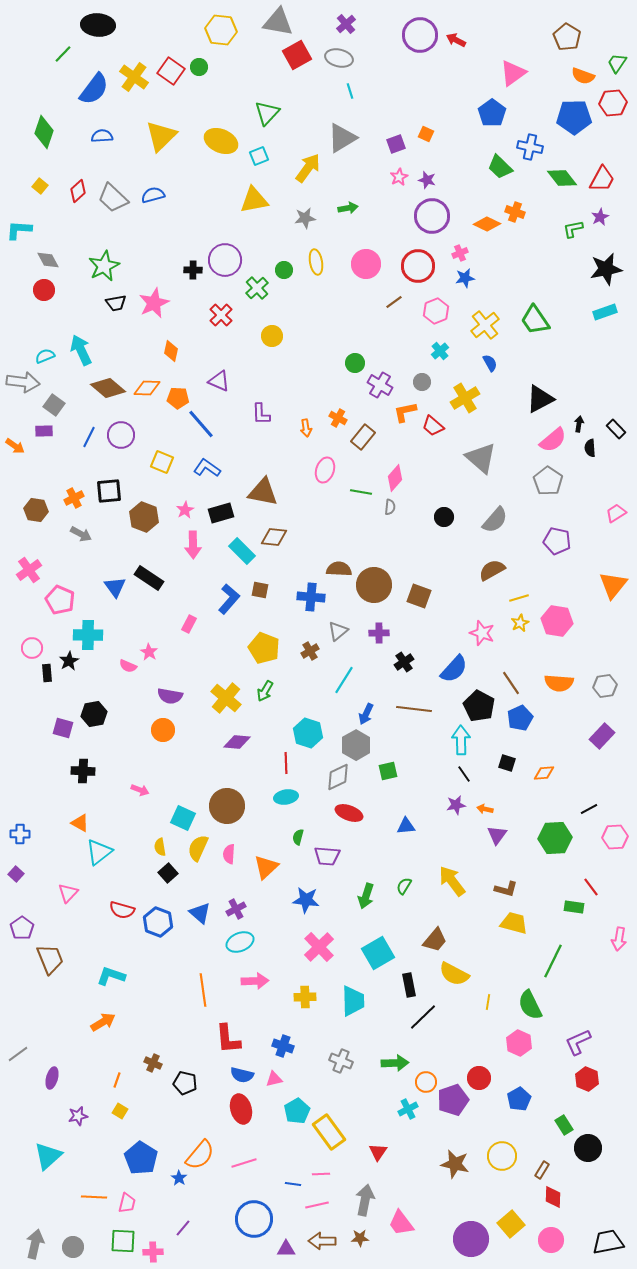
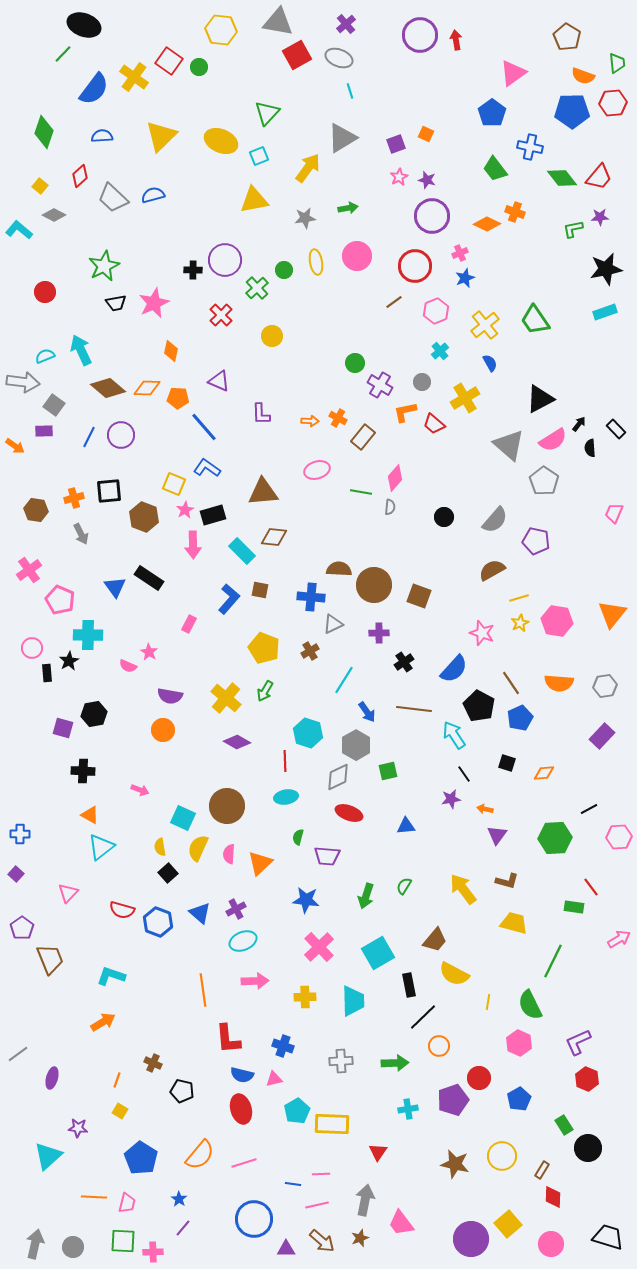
black ellipse at (98, 25): moved 14 px left; rotated 16 degrees clockwise
red arrow at (456, 40): rotated 54 degrees clockwise
gray ellipse at (339, 58): rotated 8 degrees clockwise
green trapezoid at (617, 63): rotated 140 degrees clockwise
red square at (171, 71): moved 2 px left, 10 px up
blue pentagon at (574, 117): moved 2 px left, 6 px up
green trapezoid at (500, 167): moved 5 px left, 2 px down; rotated 8 degrees clockwise
red trapezoid at (602, 179): moved 3 px left, 2 px up; rotated 12 degrees clockwise
red diamond at (78, 191): moved 2 px right, 15 px up
purple star at (600, 217): rotated 24 degrees clockwise
cyan L-shape at (19, 230): rotated 36 degrees clockwise
gray diamond at (48, 260): moved 6 px right, 45 px up; rotated 35 degrees counterclockwise
pink circle at (366, 264): moved 9 px left, 8 px up
red circle at (418, 266): moved 3 px left
blue star at (465, 278): rotated 12 degrees counterclockwise
red circle at (44, 290): moved 1 px right, 2 px down
blue line at (201, 424): moved 3 px right, 3 px down
black arrow at (579, 424): rotated 28 degrees clockwise
red trapezoid at (433, 426): moved 1 px right, 2 px up
orange arrow at (306, 428): moved 4 px right, 7 px up; rotated 78 degrees counterclockwise
pink semicircle at (553, 440): rotated 8 degrees clockwise
gray triangle at (481, 458): moved 28 px right, 13 px up
yellow square at (162, 462): moved 12 px right, 22 px down
pink ellipse at (325, 470): moved 8 px left; rotated 55 degrees clockwise
gray pentagon at (548, 481): moved 4 px left
brown triangle at (263, 492): rotated 16 degrees counterclockwise
orange cross at (74, 498): rotated 12 degrees clockwise
black rectangle at (221, 513): moved 8 px left, 2 px down
pink trapezoid at (616, 513): moved 2 px left; rotated 35 degrees counterclockwise
gray arrow at (81, 534): rotated 35 degrees clockwise
purple pentagon at (557, 541): moved 21 px left
orange triangle at (613, 585): moved 1 px left, 29 px down
gray triangle at (338, 631): moved 5 px left, 7 px up; rotated 15 degrees clockwise
blue arrow at (366, 714): moved 1 px right, 2 px up; rotated 60 degrees counterclockwise
cyan arrow at (461, 740): moved 7 px left, 5 px up; rotated 32 degrees counterclockwise
purple diamond at (237, 742): rotated 24 degrees clockwise
red line at (286, 763): moved 1 px left, 2 px up
purple star at (456, 805): moved 5 px left, 6 px up
orange triangle at (80, 823): moved 10 px right, 8 px up
pink hexagon at (615, 837): moved 4 px right
cyan triangle at (99, 852): moved 2 px right, 5 px up
orange triangle at (266, 867): moved 6 px left, 4 px up
yellow arrow at (452, 881): moved 11 px right, 8 px down
brown L-shape at (506, 889): moved 1 px right, 8 px up
pink arrow at (619, 939): rotated 130 degrees counterclockwise
cyan ellipse at (240, 942): moved 3 px right, 1 px up
gray cross at (341, 1061): rotated 25 degrees counterclockwise
orange circle at (426, 1082): moved 13 px right, 36 px up
black pentagon at (185, 1083): moved 3 px left, 8 px down
cyan cross at (408, 1109): rotated 18 degrees clockwise
purple star at (78, 1116): moved 12 px down; rotated 18 degrees clockwise
yellow rectangle at (329, 1132): moved 3 px right, 8 px up; rotated 52 degrees counterclockwise
blue star at (179, 1178): moved 21 px down
yellow square at (511, 1224): moved 3 px left
brown star at (360, 1238): rotated 18 degrees counterclockwise
pink circle at (551, 1240): moved 4 px down
brown arrow at (322, 1241): rotated 140 degrees counterclockwise
black trapezoid at (608, 1242): moved 5 px up; rotated 28 degrees clockwise
